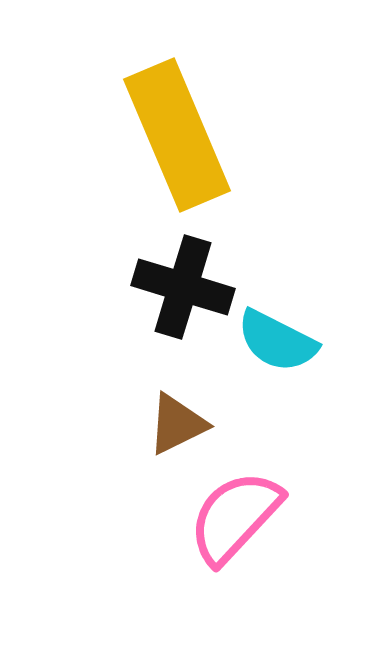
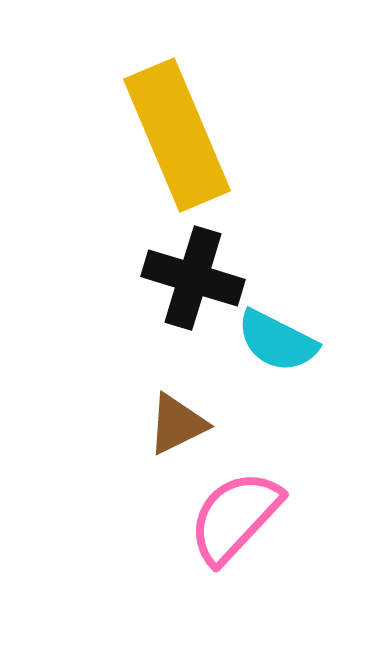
black cross: moved 10 px right, 9 px up
